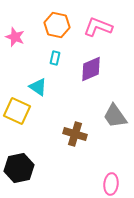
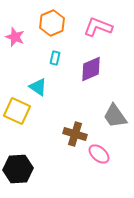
orange hexagon: moved 5 px left, 2 px up; rotated 25 degrees clockwise
black hexagon: moved 1 px left, 1 px down; rotated 8 degrees clockwise
pink ellipse: moved 12 px left, 30 px up; rotated 55 degrees counterclockwise
